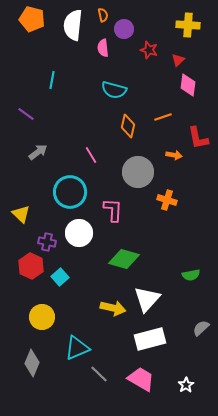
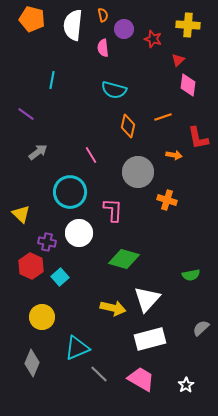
red star: moved 4 px right, 11 px up
